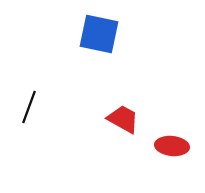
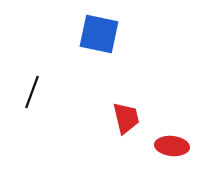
black line: moved 3 px right, 15 px up
red trapezoid: moved 3 px right, 1 px up; rotated 48 degrees clockwise
